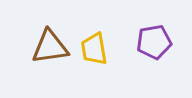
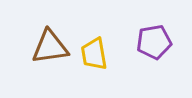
yellow trapezoid: moved 5 px down
